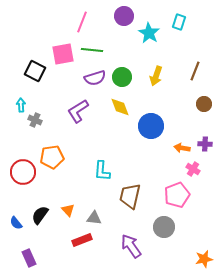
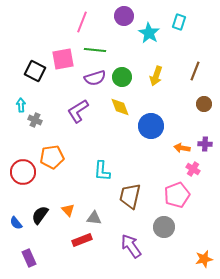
green line: moved 3 px right
pink square: moved 5 px down
